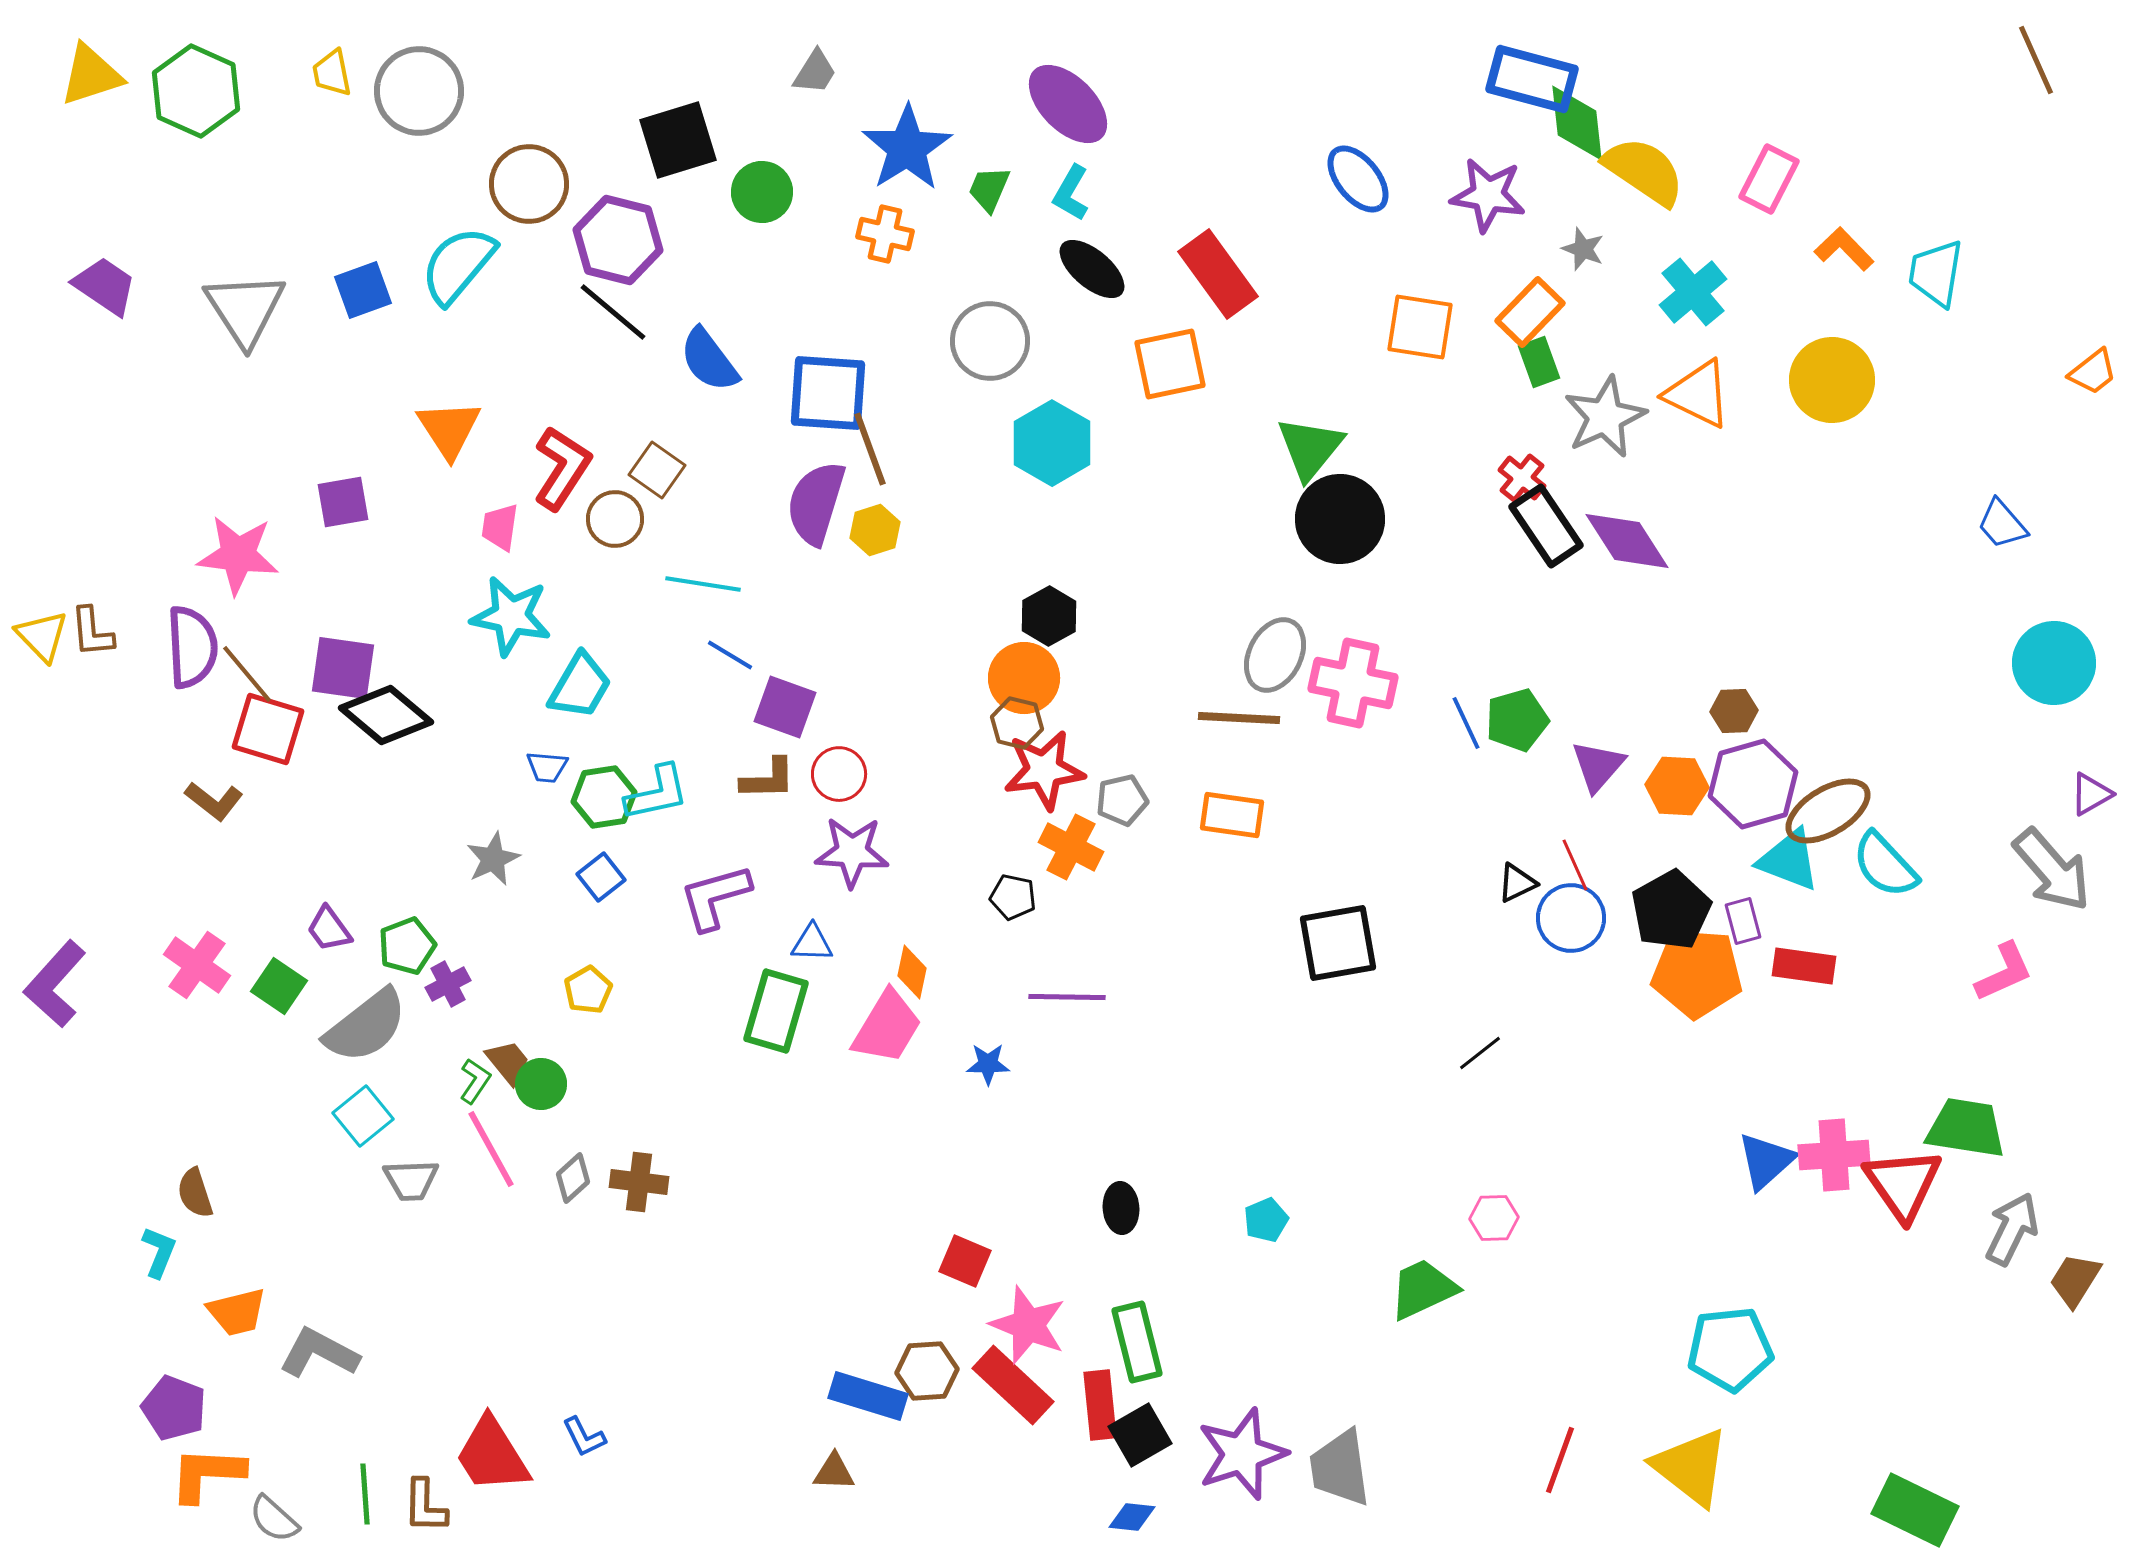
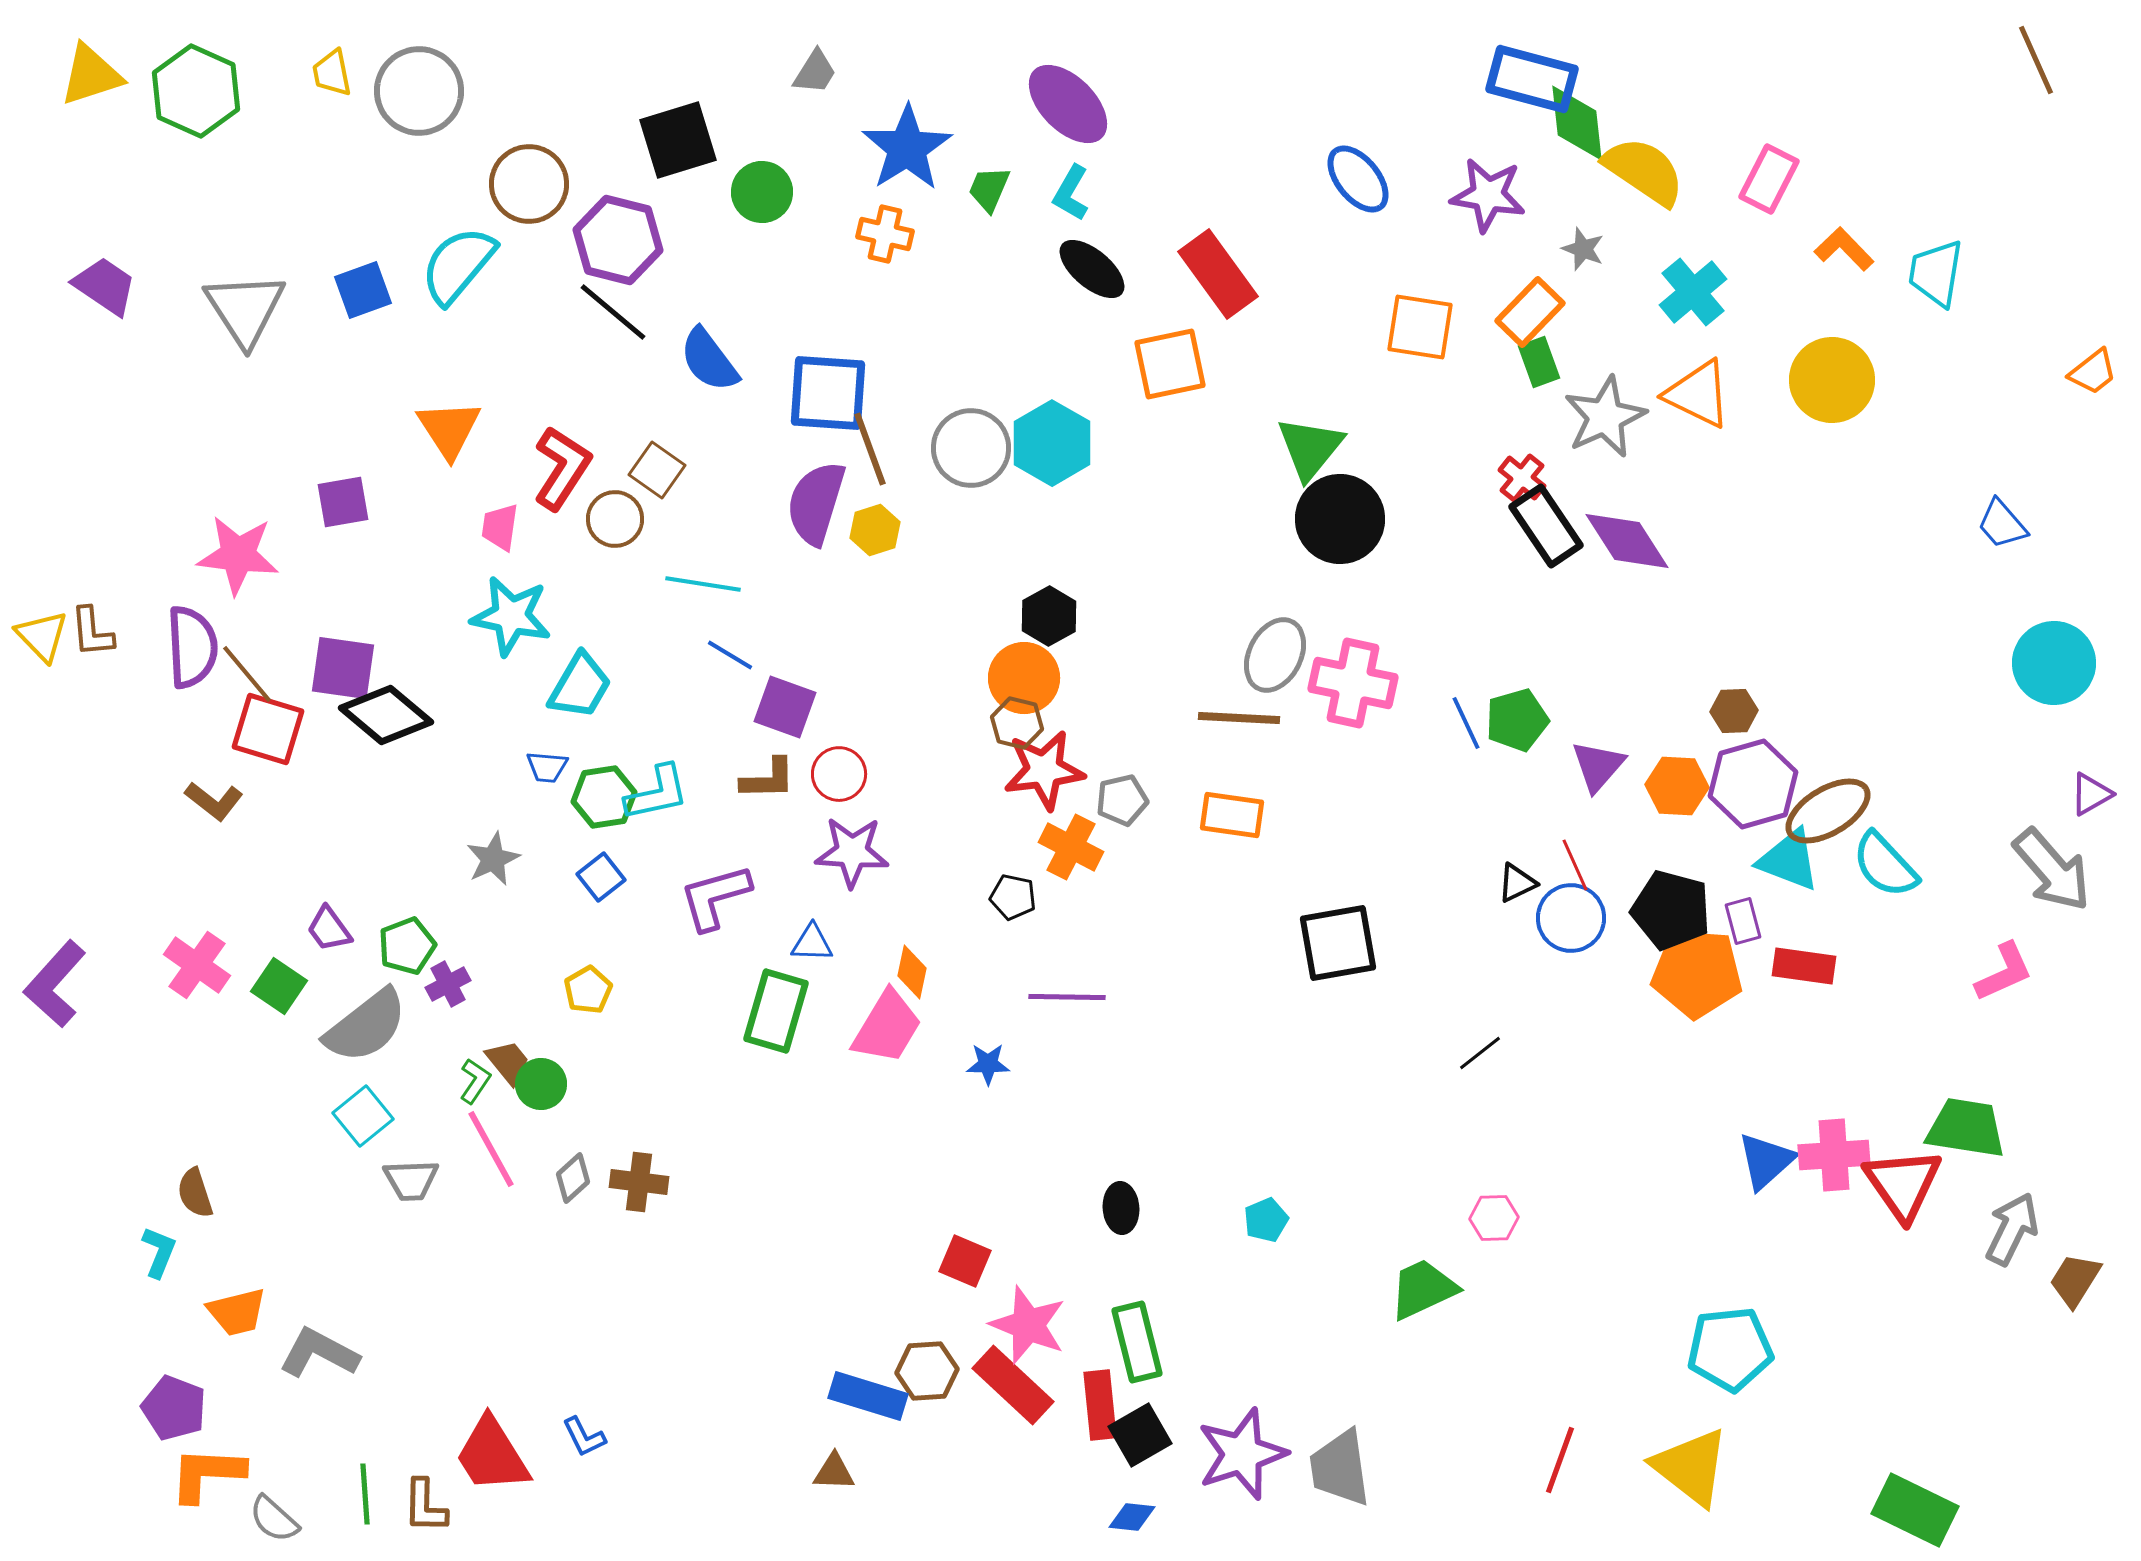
gray circle at (990, 341): moved 19 px left, 107 px down
black pentagon at (1671, 910): rotated 28 degrees counterclockwise
